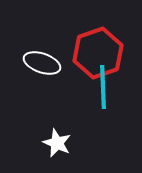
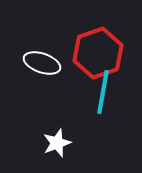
cyan line: moved 5 px down; rotated 12 degrees clockwise
white star: rotated 28 degrees clockwise
